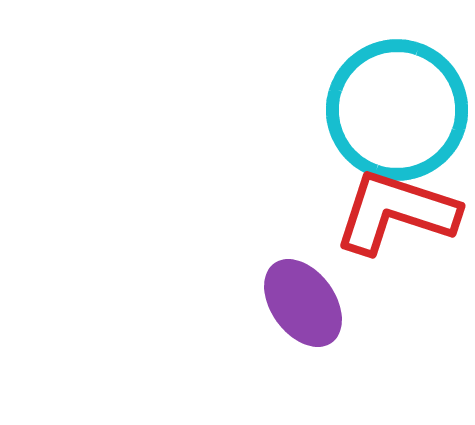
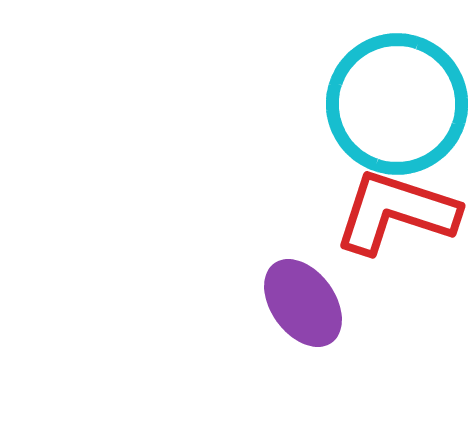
cyan circle: moved 6 px up
